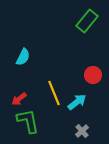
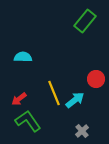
green rectangle: moved 2 px left
cyan semicircle: rotated 114 degrees counterclockwise
red circle: moved 3 px right, 4 px down
cyan arrow: moved 2 px left, 2 px up
green L-shape: rotated 24 degrees counterclockwise
